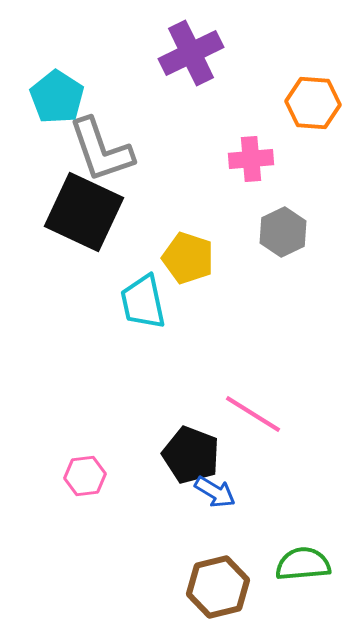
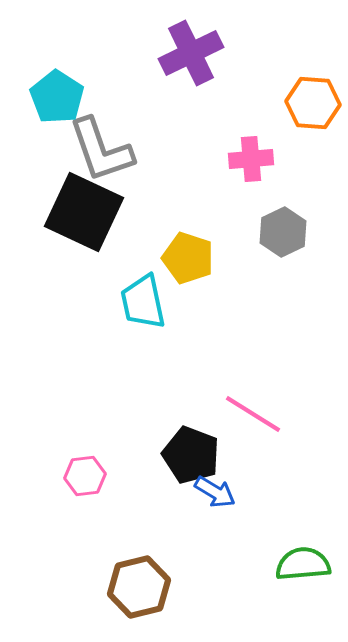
brown hexagon: moved 79 px left
